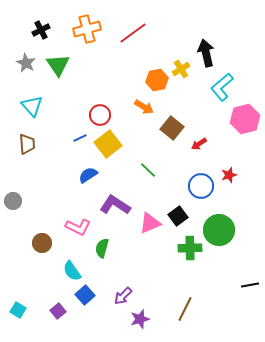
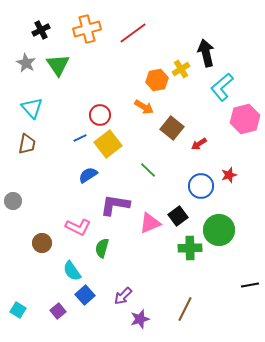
cyan triangle: moved 2 px down
brown trapezoid: rotated 15 degrees clockwise
purple L-shape: rotated 24 degrees counterclockwise
